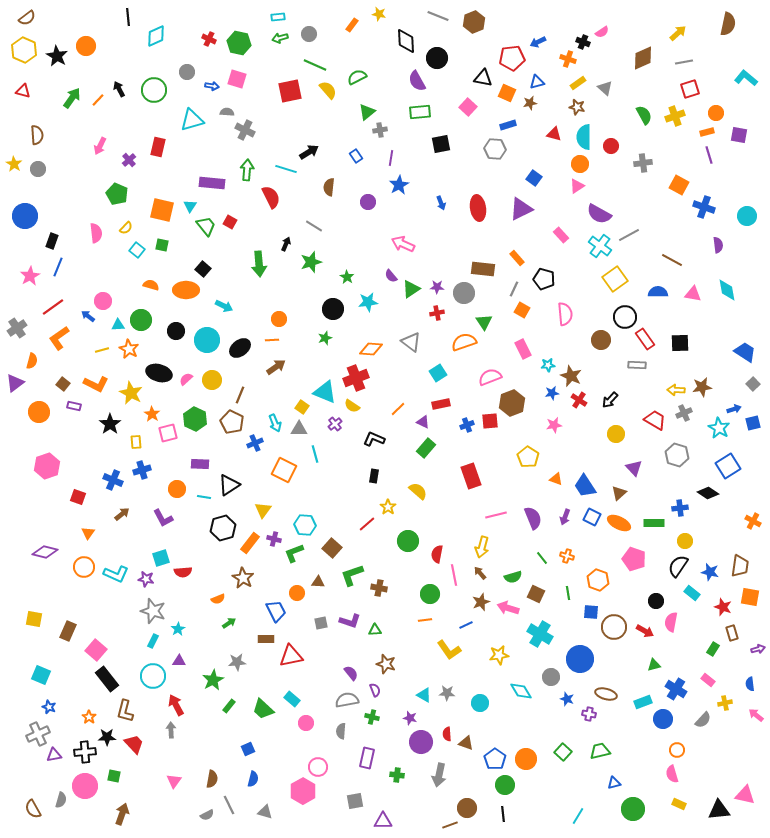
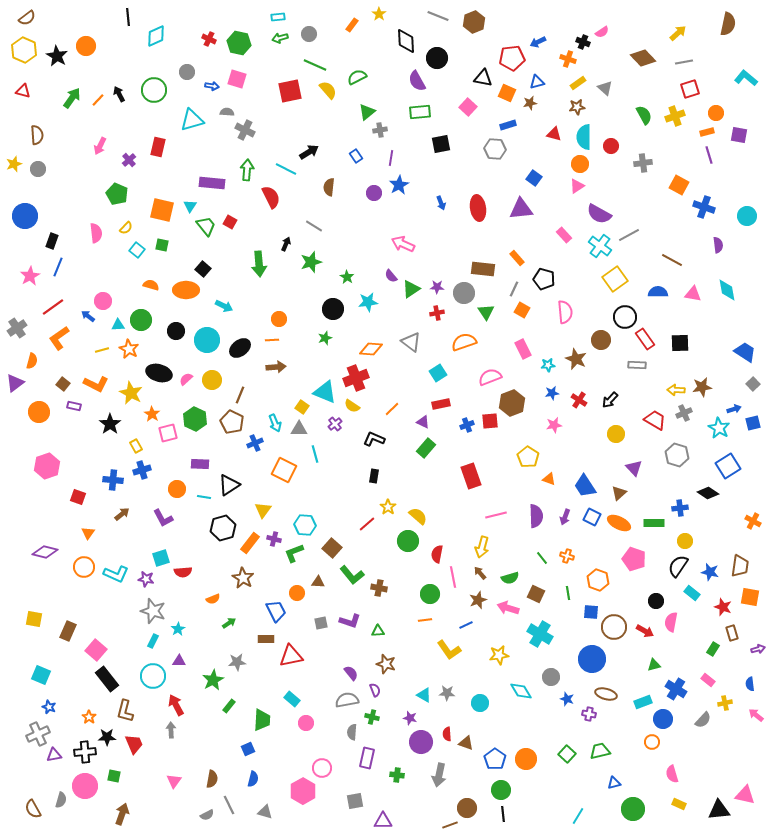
yellow star at (379, 14): rotated 24 degrees clockwise
brown diamond at (643, 58): rotated 70 degrees clockwise
black arrow at (119, 89): moved 5 px down
brown star at (577, 107): rotated 21 degrees counterclockwise
yellow star at (14, 164): rotated 21 degrees clockwise
cyan line at (286, 169): rotated 10 degrees clockwise
purple circle at (368, 202): moved 6 px right, 9 px up
purple triangle at (521, 209): rotated 20 degrees clockwise
pink rectangle at (561, 235): moved 3 px right
pink semicircle at (565, 314): moved 2 px up
green triangle at (484, 322): moved 2 px right, 10 px up
brown arrow at (276, 367): rotated 30 degrees clockwise
brown star at (571, 376): moved 5 px right, 17 px up
orange line at (398, 409): moved 6 px left
yellow rectangle at (136, 442): moved 4 px down; rotated 24 degrees counterclockwise
orange triangle at (556, 479): moved 7 px left
blue cross at (113, 480): rotated 18 degrees counterclockwise
yellow semicircle at (418, 491): moved 25 px down
purple semicircle at (533, 518): moved 3 px right, 2 px up; rotated 20 degrees clockwise
green L-shape at (352, 575): rotated 110 degrees counterclockwise
pink line at (454, 575): moved 1 px left, 2 px down
green semicircle at (513, 577): moved 3 px left, 1 px down
orange semicircle at (218, 599): moved 5 px left
brown star at (481, 602): moved 3 px left, 2 px up
green triangle at (375, 630): moved 3 px right, 1 px down
blue circle at (580, 659): moved 12 px right
green trapezoid at (263, 709): moved 1 px left, 11 px down; rotated 130 degrees counterclockwise
gray semicircle at (341, 731): moved 11 px right, 1 px down
red trapezoid at (134, 744): rotated 20 degrees clockwise
orange circle at (677, 750): moved 25 px left, 8 px up
green square at (563, 752): moved 4 px right, 2 px down
pink circle at (318, 767): moved 4 px right, 1 px down
green circle at (505, 785): moved 4 px left, 5 px down
